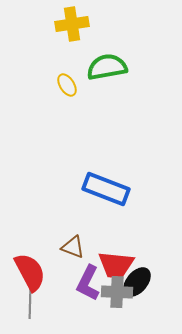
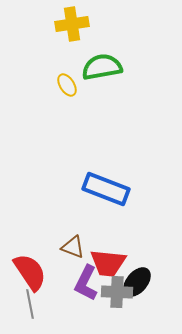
green semicircle: moved 5 px left
red trapezoid: moved 8 px left, 2 px up
red semicircle: rotated 6 degrees counterclockwise
purple L-shape: moved 2 px left
gray line: rotated 12 degrees counterclockwise
